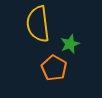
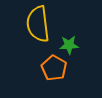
green star: moved 1 px left, 1 px down; rotated 18 degrees clockwise
